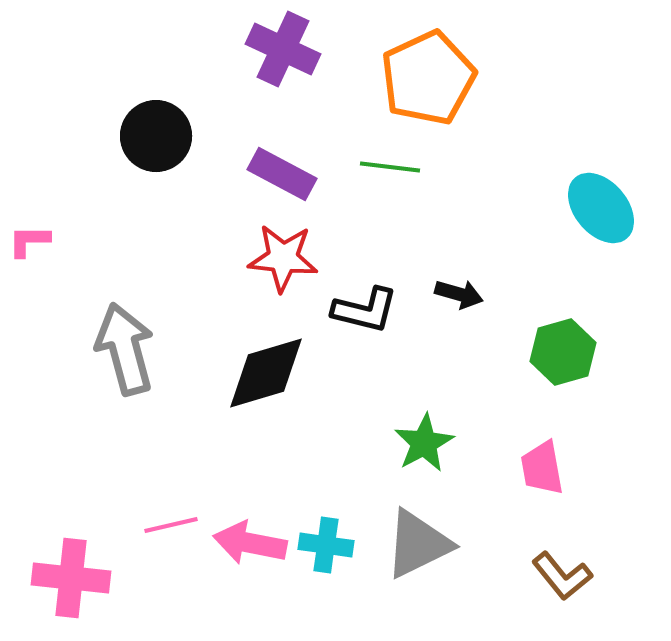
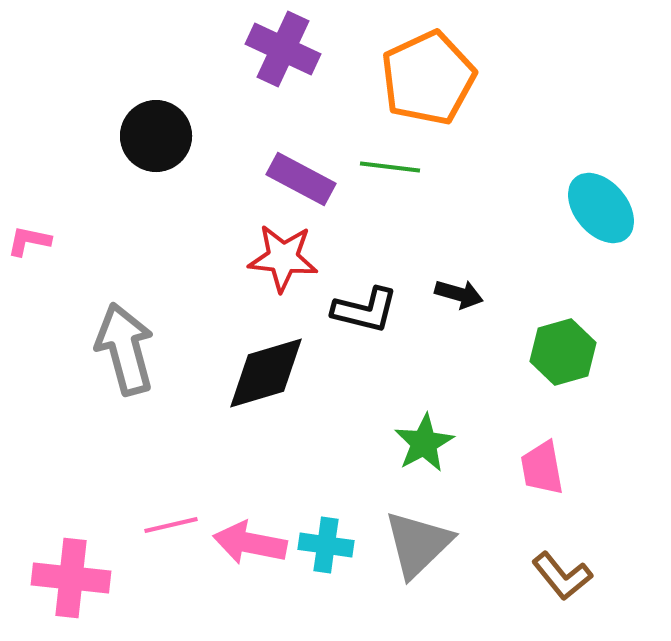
purple rectangle: moved 19 px right, 5 px down
pink L-shape: rotated 12 degrees clockwise
gray triangle: rotated 18 degrees counterclockwise
